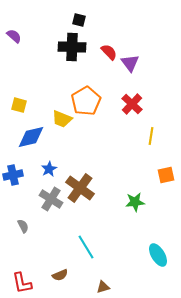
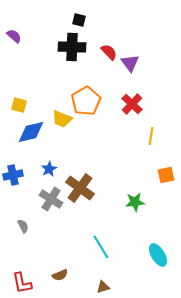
blue diamond: moved 5 px up
cyan line: moved 15 px right
